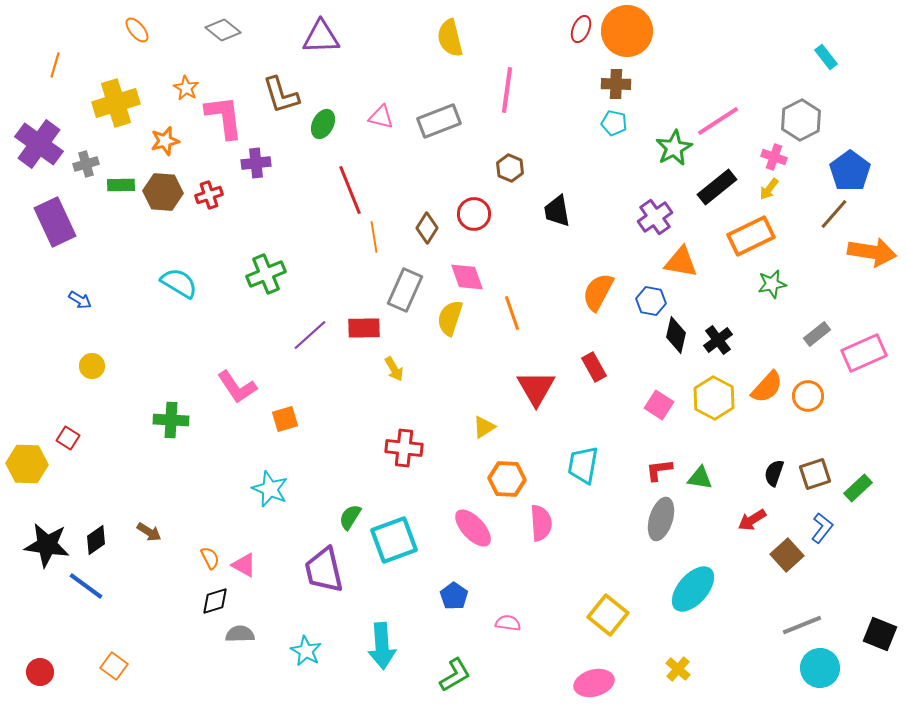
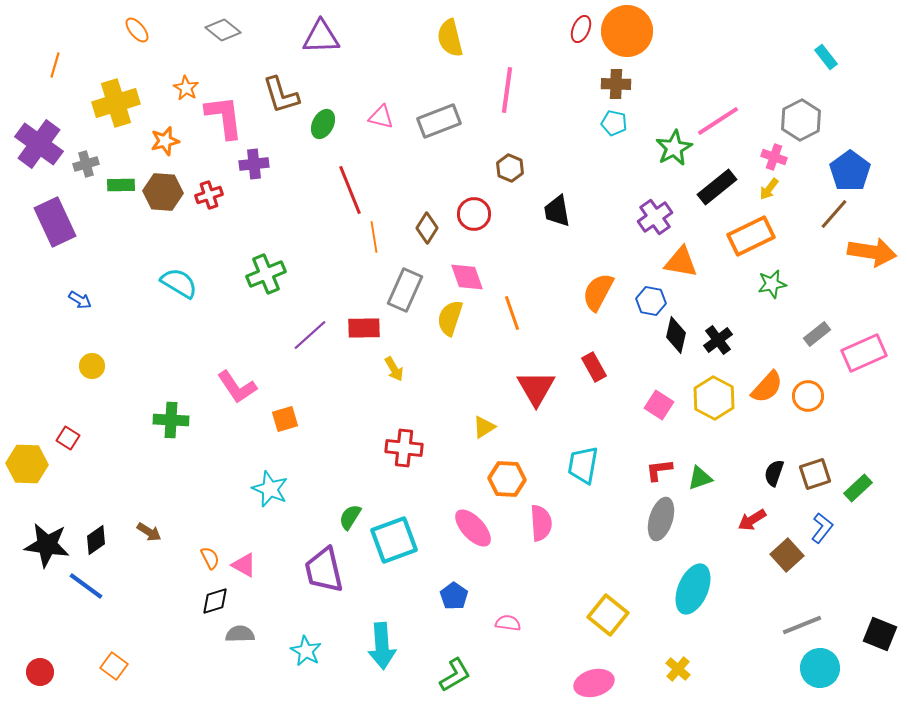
purple cross at (256, 163): moved 2 px left, 1 px down
green triangle at (700, 478): rotated 28 degrees counterclockwise
cyan ellipse at (693, 589): rotated 18 degrees counterclockwise
